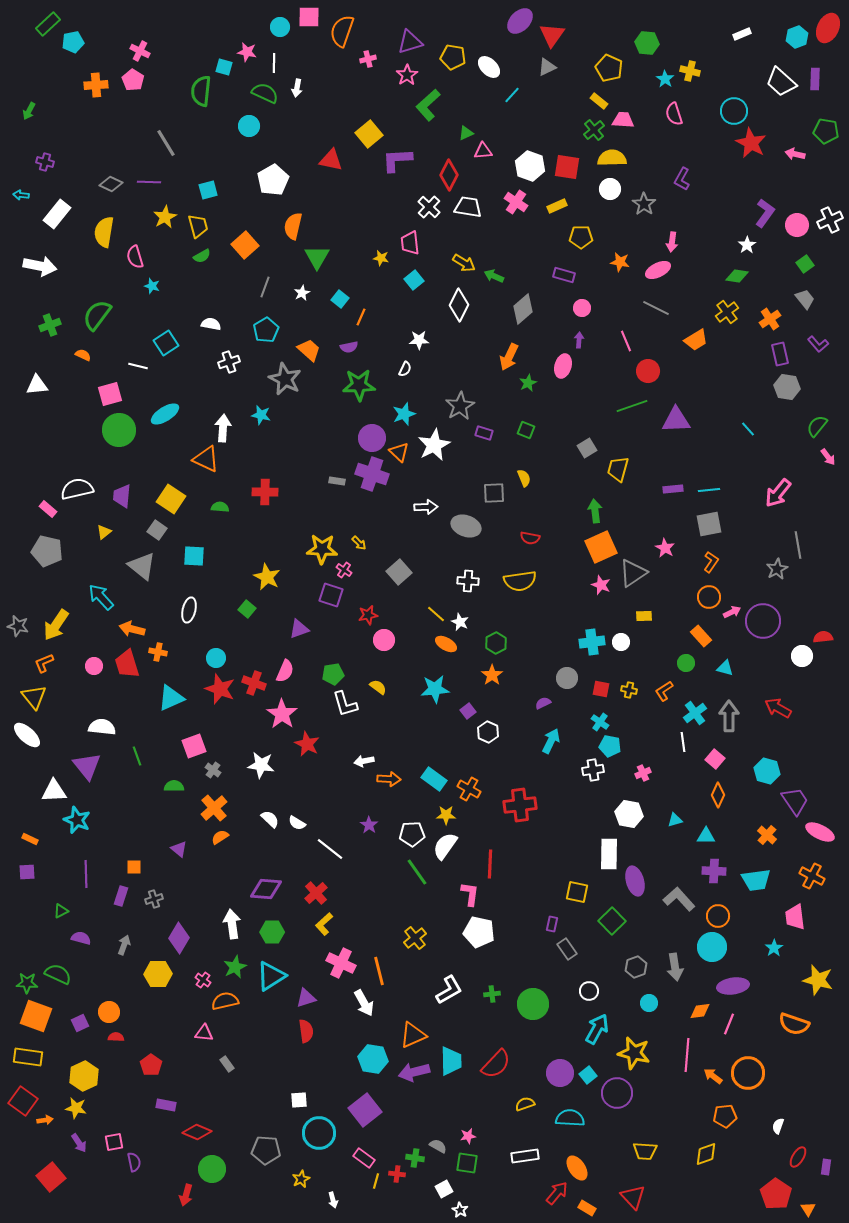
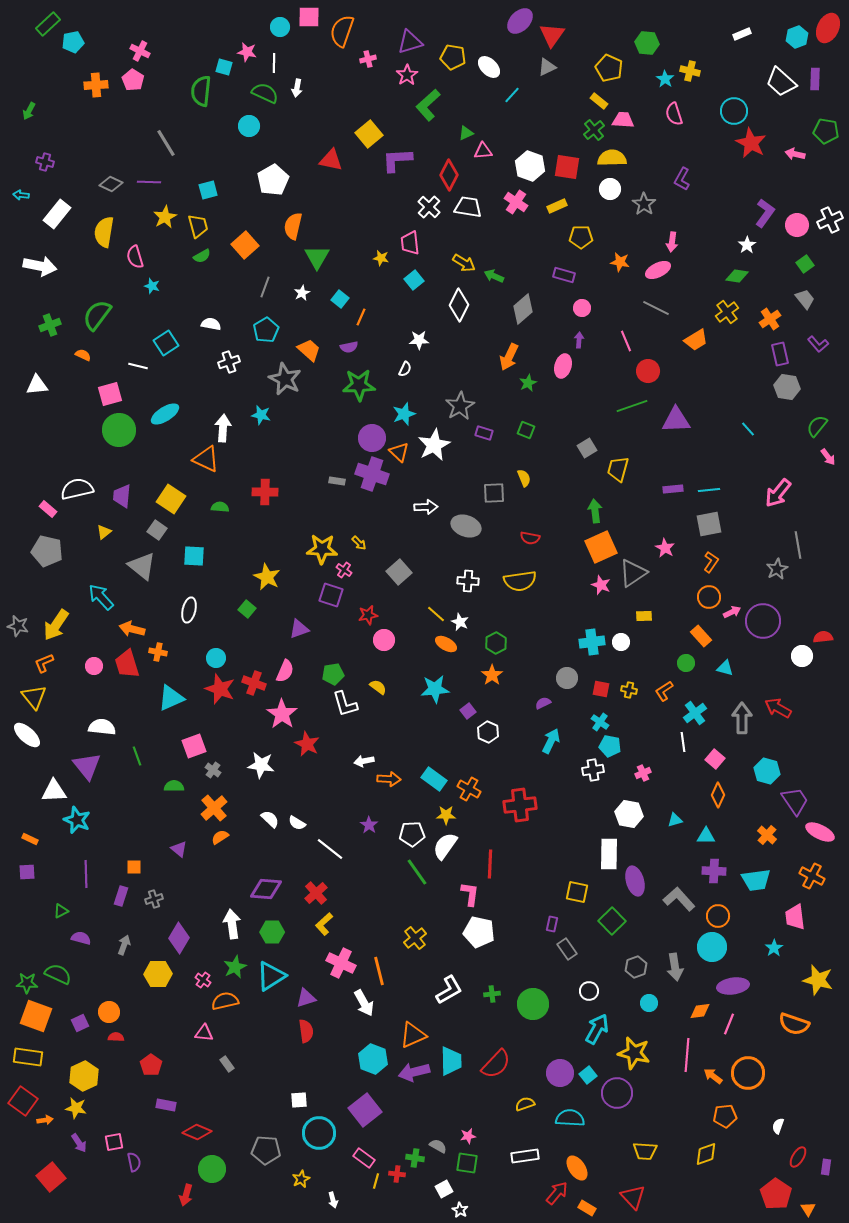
gray arrow at (729, 716): moved 13 px right, 2 px down
cyan hexagon at (373, 1059): rotated 12 degrees clockwise
